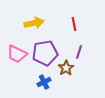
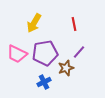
yellow arrow: rotated 132 degrees clockwise
purple line: rotated 24 degrees clockwise
brown star: rotated 14 degrees clockwise
